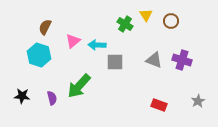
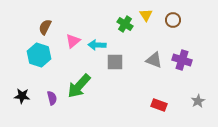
brown circle: moved 2 px right, 1 px up
